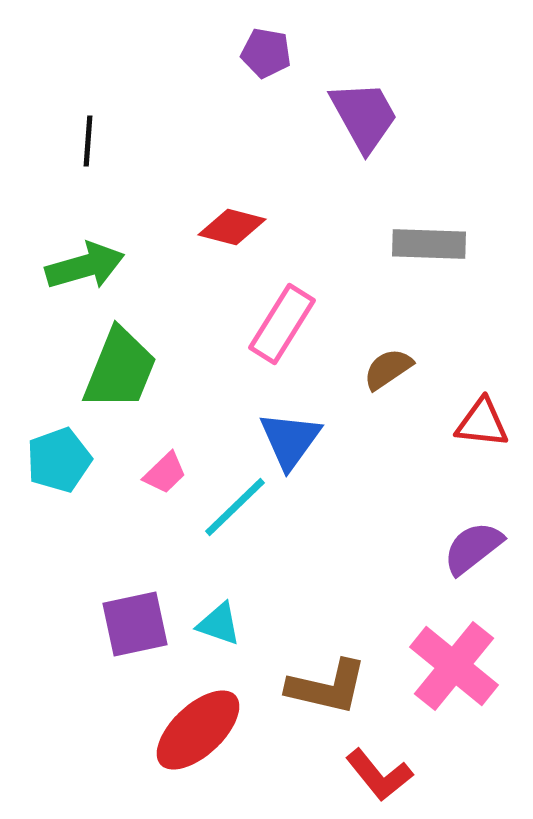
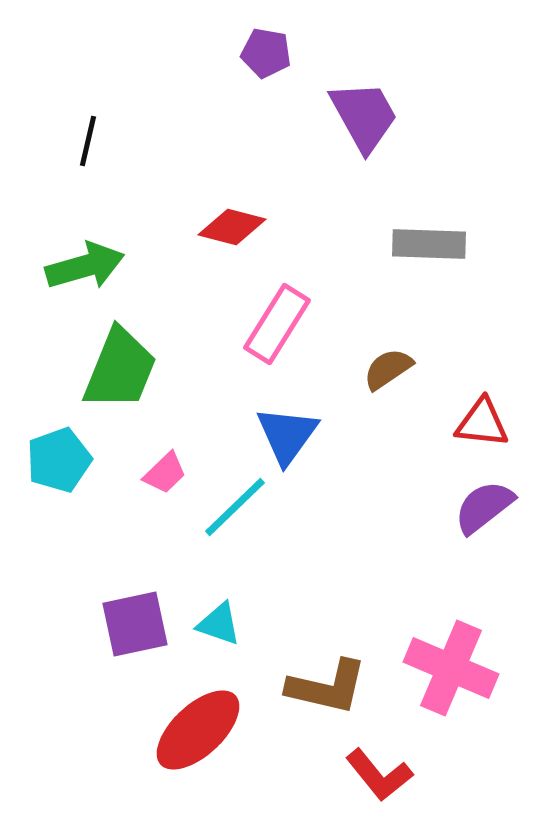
black line: rotated 9 degrees clockwise
pink rectangle: moved 5 px left
blue triangle: moved 3 px left, 5 px up
purple semicircle: moved 11 px right, 41 px up
pink cross: moved 3 px left, 2 px down; rotated 16 degrees counterclockwise
